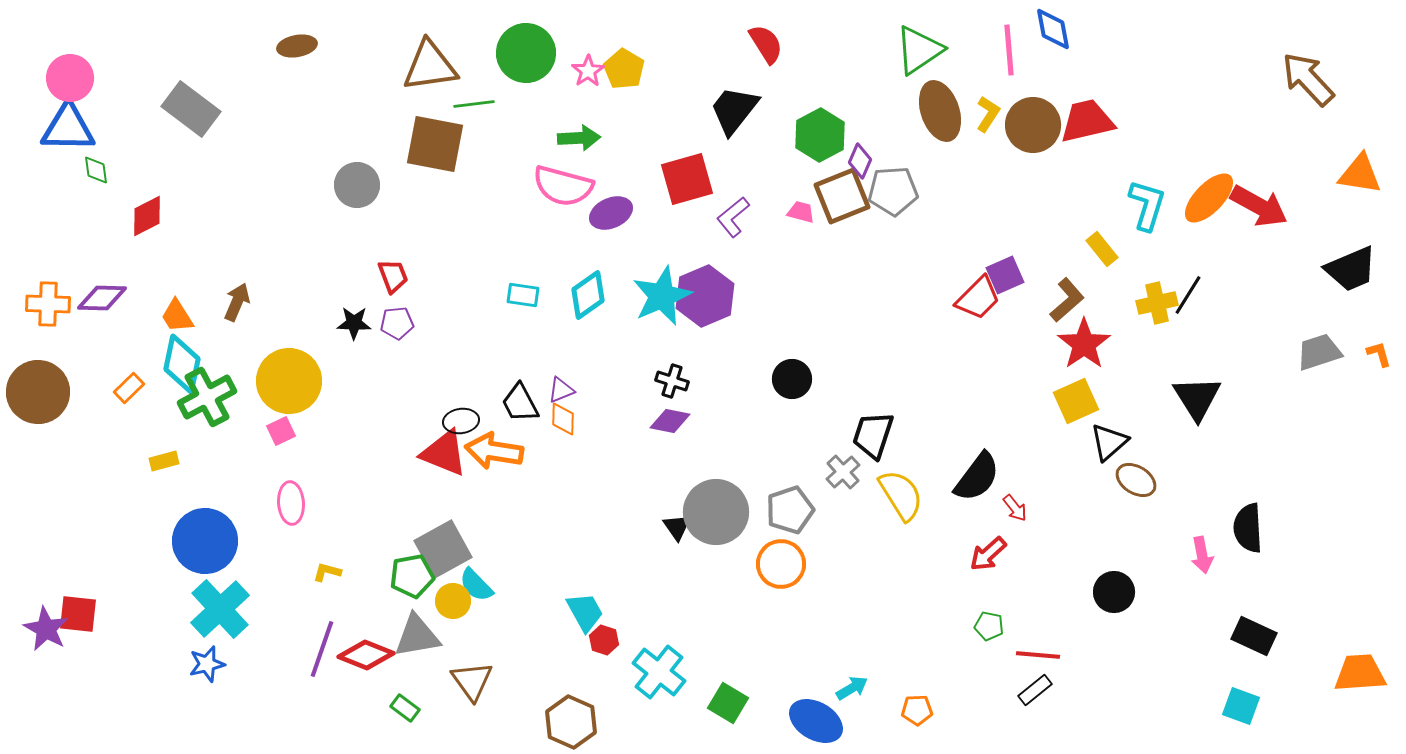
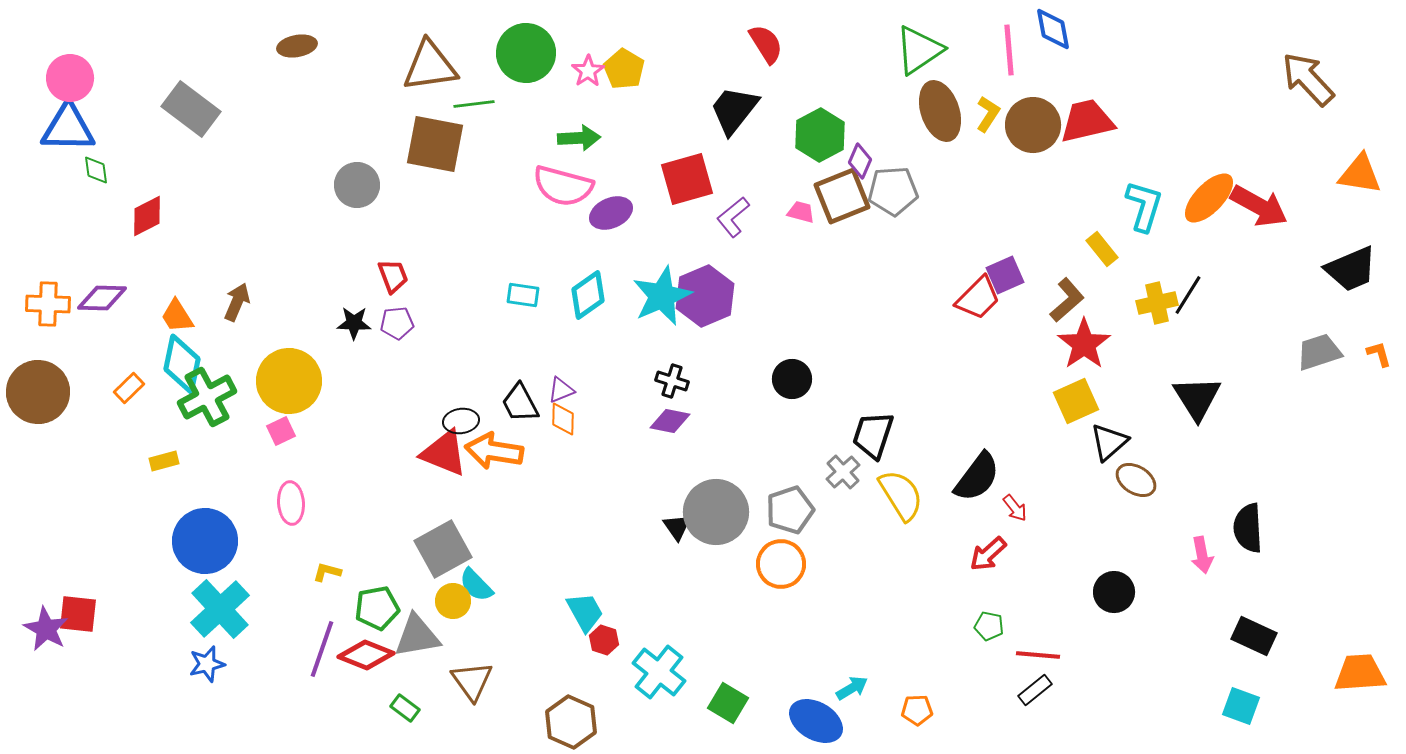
cyan L-shape at (1147, 205): moved 3 px left, 1 px down
green pentagon at (412, 576): moved 35 px left, 32 px down
